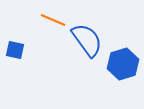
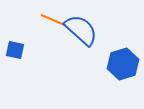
blue semicircle: moved 6 px left, 10 px up; rotated 12 degrees counterclockwise
